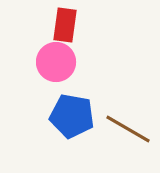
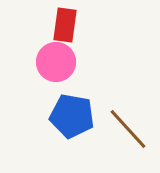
brown line: rotated 18 degrees clockwise
